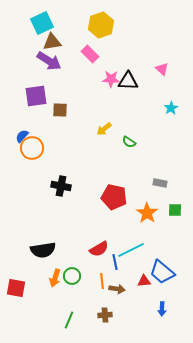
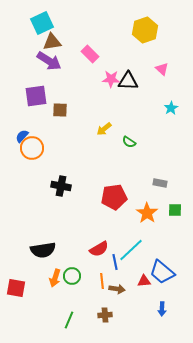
yellow hexagon: moved 44 px right, 5 px down
red pentagon: rotated 20 degrees counterclockwise
cyan line: rotated 16 degrees counterclockwise
